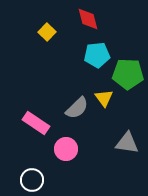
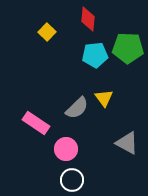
red diamond: rotated 20 degrees clockwise
cyan pentagon: moved 2 px left
green pentagon: moved 26 px up
gray triangle: rotated 20 degrees clockwise
white circle: moved 40 px right
